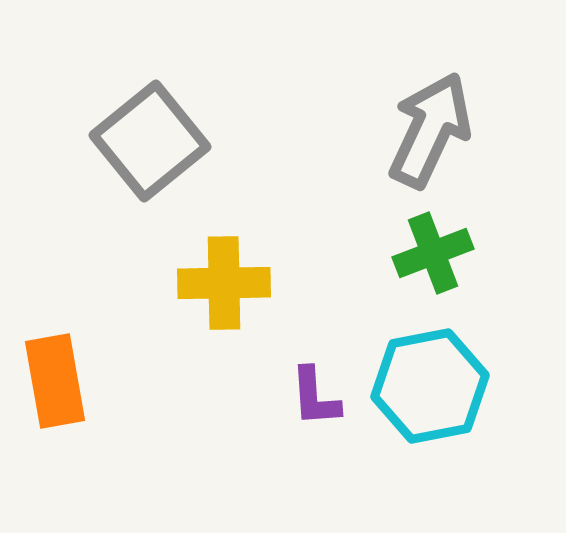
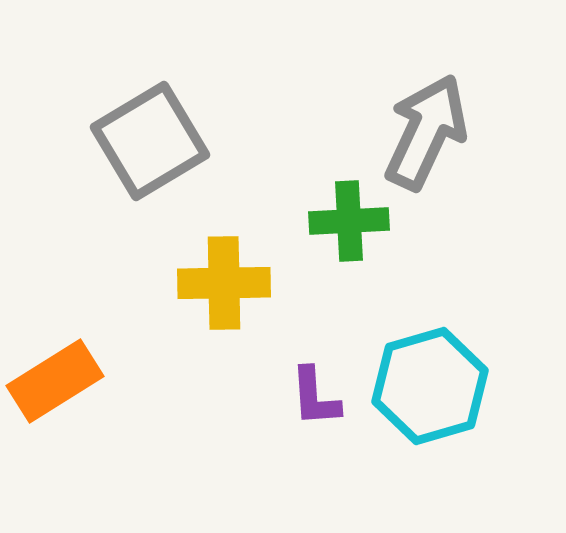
gray arrow: moved 4 px left, 2 px down
gray square: rotated 8 degrees clockwise
green cross: moved 84 px left, 32 px up; rotated 18 degrees clockwise
orange rectangle: rotated 68 degrees clockwise
cyan hexagon: rotated 5 degrees counterclockwise
